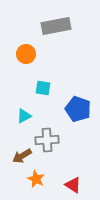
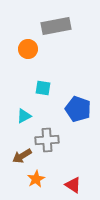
orange circle: moved 2 px right, 5 px up
orange star: rotated 18 degrees clockwise
